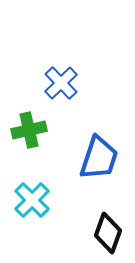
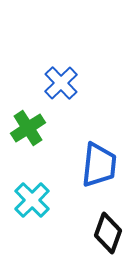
green cross: moved 1 px left, 2 px up; rotated 20 degrees counterclockwise
blue trapezoid: moved 7 px down; rotated 12 degrees counterclockwise
